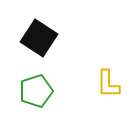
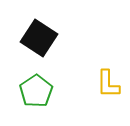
green pentagon: rotated 16 degrees counterclockwise
